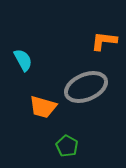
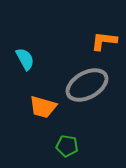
cyan semicircle: moved 2 px right, 1 px up
gray ellipse: moved 1 px right, 2 px up; rotated 6 degrees counterclockwise
green pentagon: rotated 20 degrees counterclockwise
